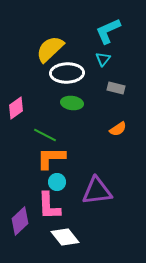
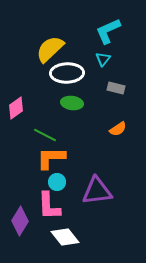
purple diamond: rotated 16 degrees counterclockwise
